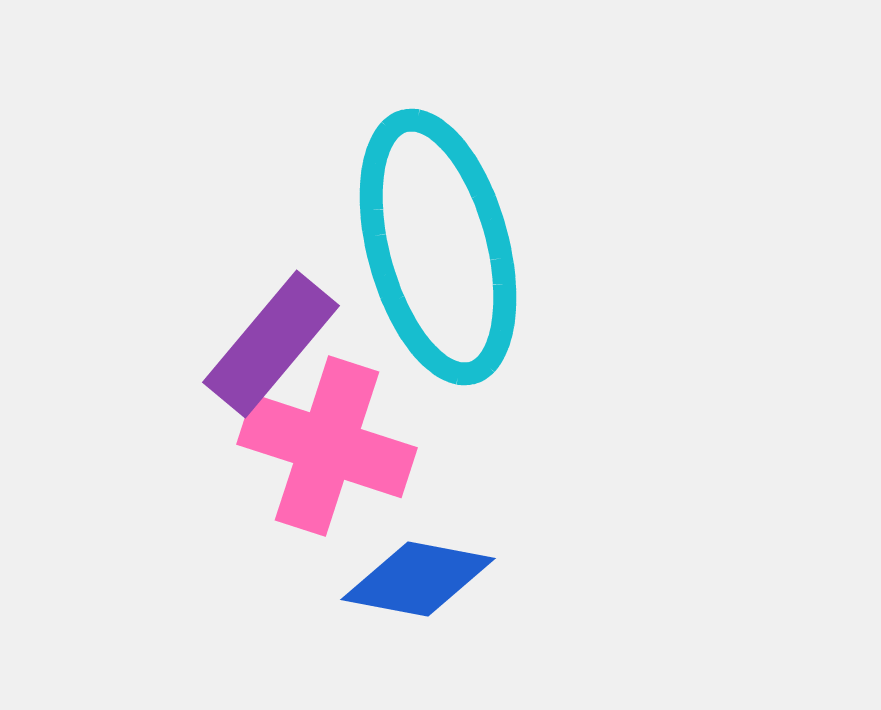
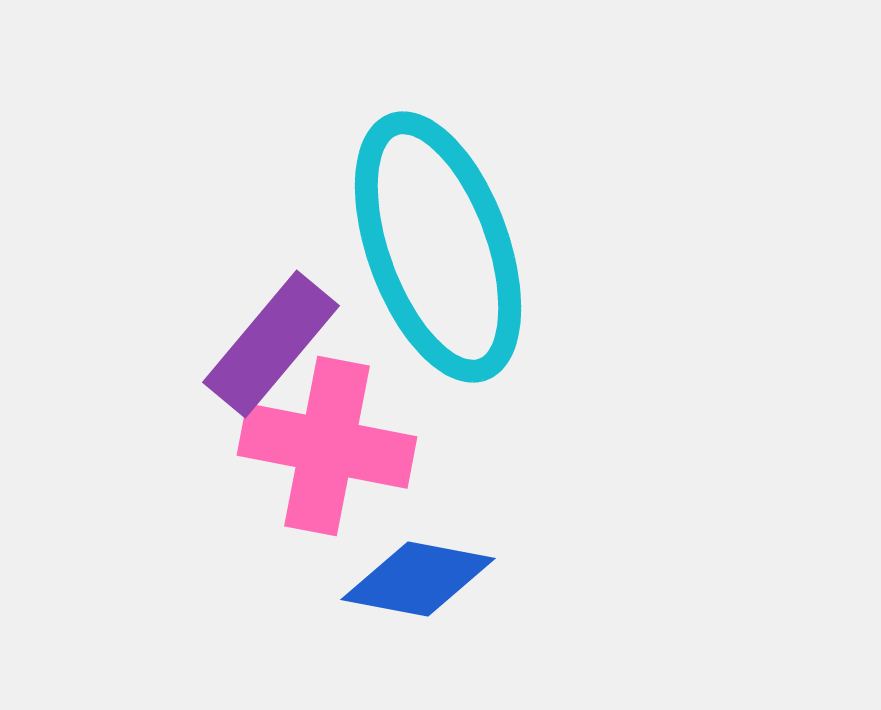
cyan ellipse: rotated 5 degrees counterclockwise
pink cross: rotated 7 degrees counterclockwise
